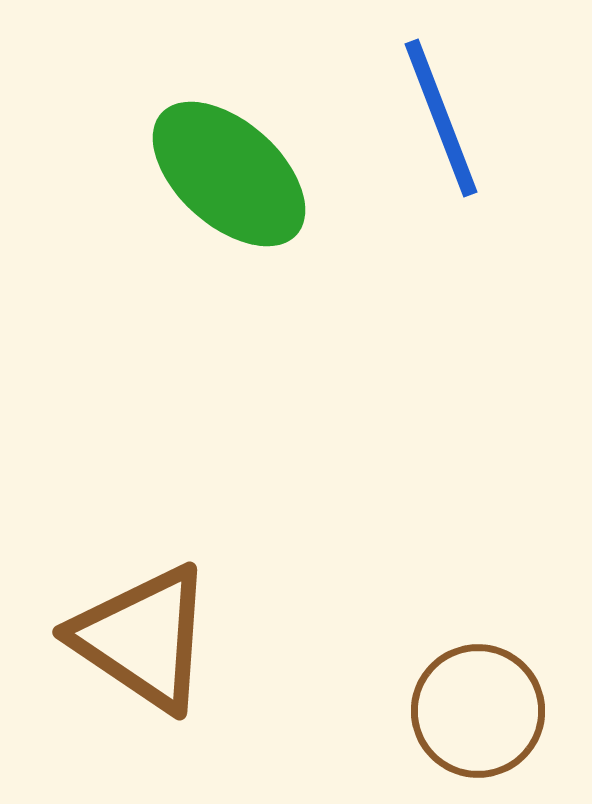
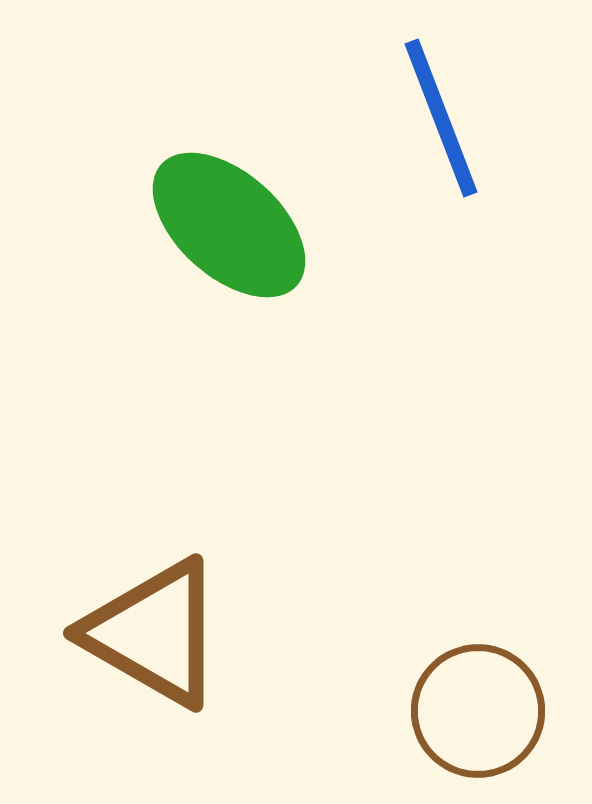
green ellipse: moved 51 px down
brown triangle: moved 11 px right, 5 px up; rotated 4 degrees counterclockwise
